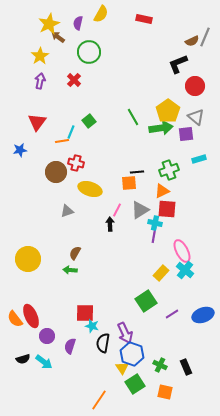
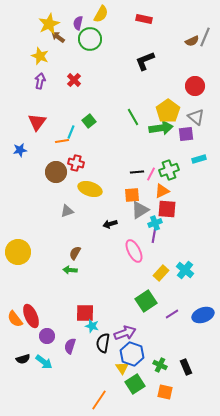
green circle at (89, 52): moved 1 px right, 13 px up
yellow star at (40, 56): rotated 18 degrees counterclockwise
black L-shape at (178, 64): moved 33 px left, 3 px up
orange square at (129, 183): moved 3 px right, 12 px down
pink line at (117, 210): moved 34 px right, 36 px up
cyan cross at (155, 223): rotated 32 degrees counterclockwise
black arrow at (110, 224): rotated 104 degrees counterclockwise
pink ellipse at (182, 251): moved 48 px left
yellow circle at (28, 259): moved 10 px left, 7 px up
purple arrow at (125, 333): rotated 85 degrees counterclockwise
